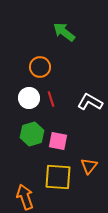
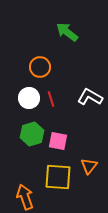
green arrow: moved 3 px right
white L-shape: moved 5 px up
